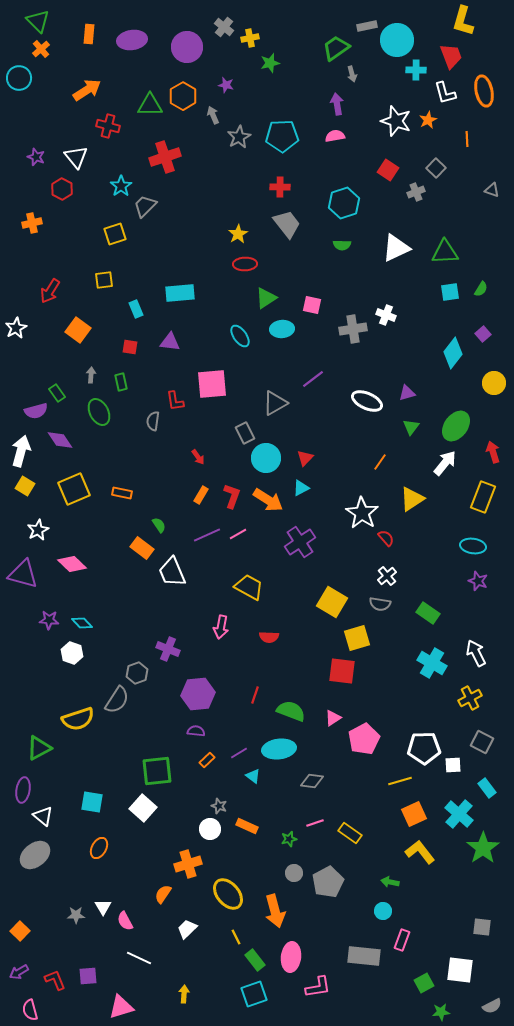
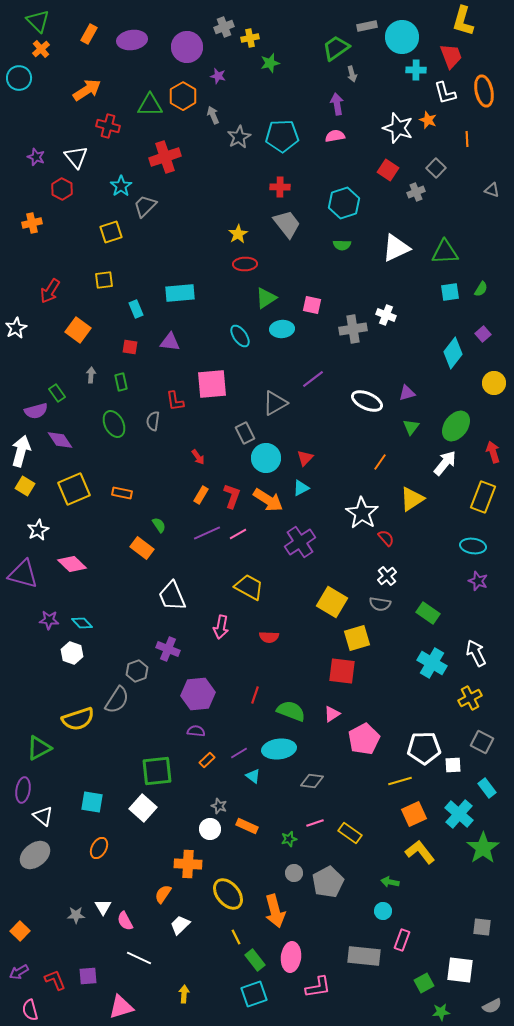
gray cross at (224, 27): rotated 30 degrees clockwise
orange rectangle at (89, 34): rotated 24 degrees clockwise
cyan circle at (397, 40): moved 5 px right, 3 px up
purple star at (226, 85): moved 8 px left, 9 px up
orange star at (428, 120): rotated 24 degrees counterclockwise
white star at (396, 121): moved 2 px right, 7 px down
yellow square at (115, 234): moved 4 px left, 2 px up
green ellipse at (99, 412): moved 15 px right, 12 px down
purple line at (207, 535): moved 2 px up
white trapezoid at (172, 572): moved 24 px down
gray hexagon at (137, 673): moved 2 px up
pink triangle at (333, 718): moved 1 px left, 4 px up
orange cross at (188, 864): rotated 20 degrees clockwise
white trapezoid at (187, 929): moved 7 px left, 4 px up
